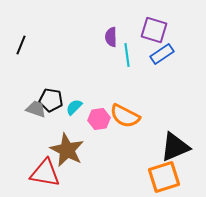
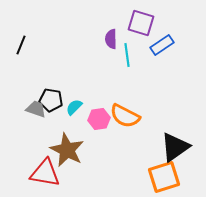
purple square: moved 13 px left, 7 px up
purple semicircle: moved 2 px down
blue rectangle: moved 9 px up
black triangle: rotated 12 degrees counterclockwise
